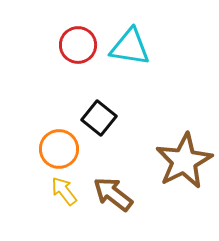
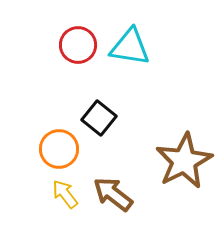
yellow arrow: moved 1 px right, 3 px down
